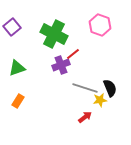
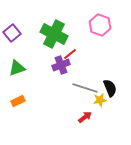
purple square: moved 6 px down
red line: moved 3 px left
orange rectangle: rotated 32 degrees clockwise
